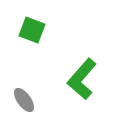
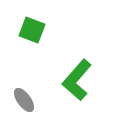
green L-shape: moved 5 px left, 1 px down
